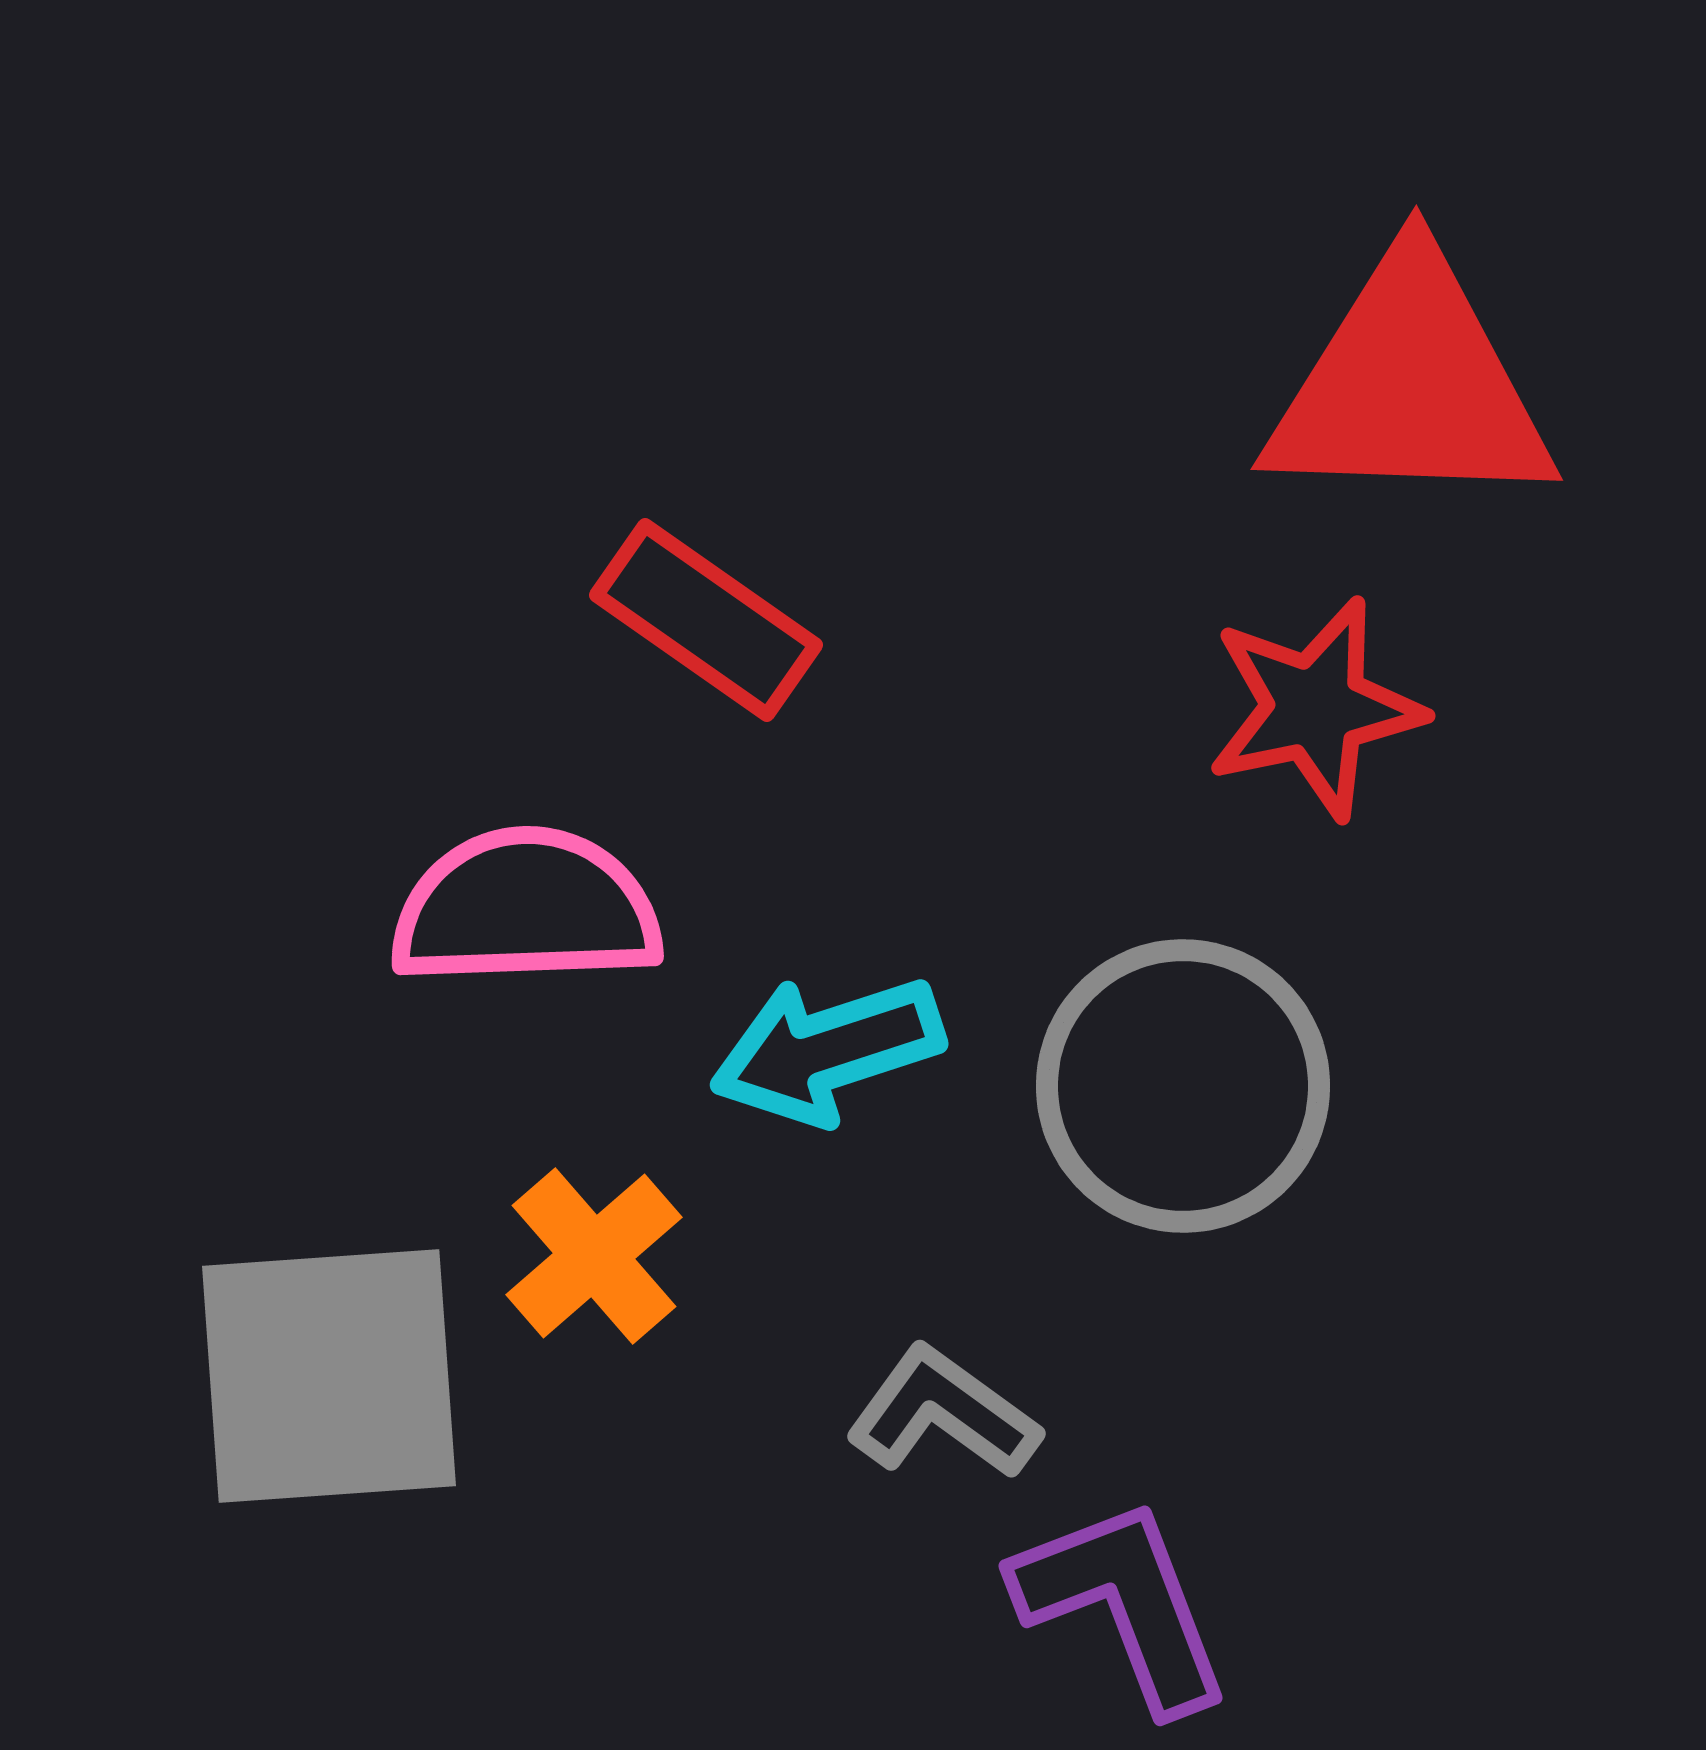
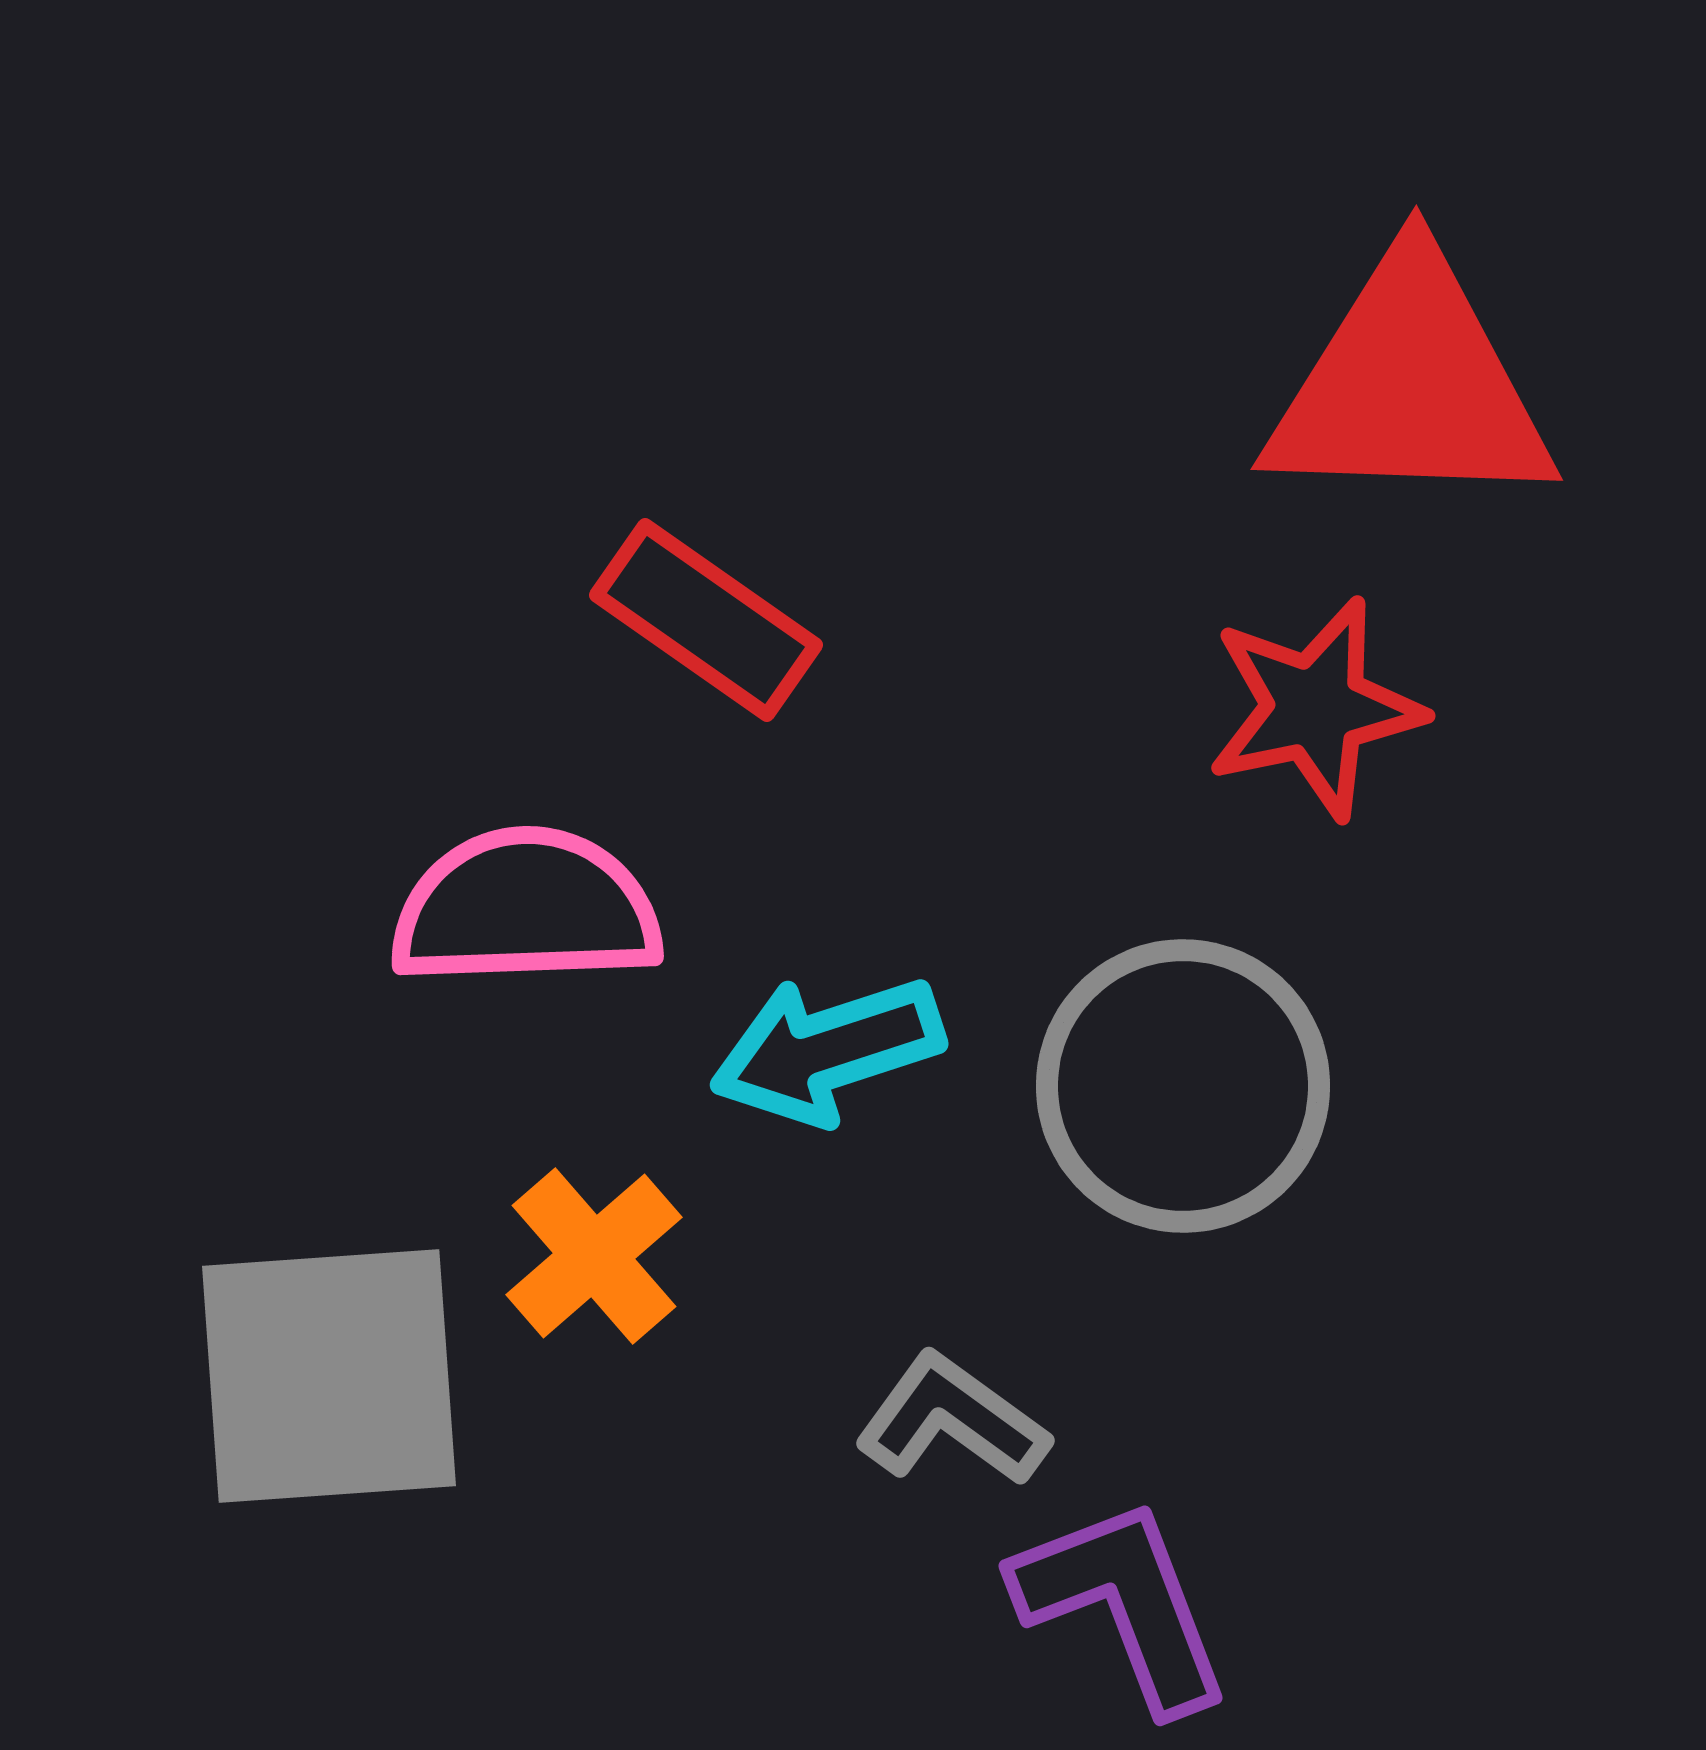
gray L-shape: moved 9 px right, 7 px down
